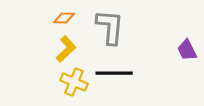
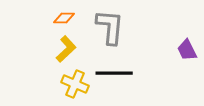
yellow cross: moved 1 px right, 2 px down
